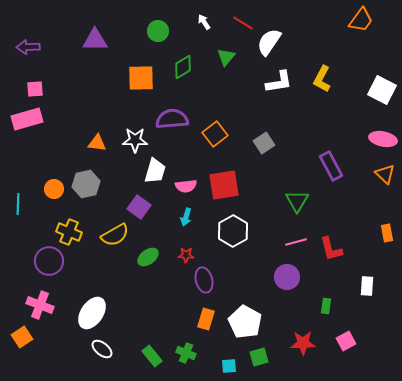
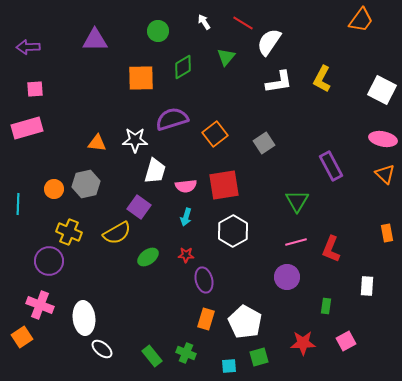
pink rectangle at (27, 119): moved 9 px down
purple semicircle at (172, 119): rotated 12 degrees counterclockwise
yellow semicircle at (115, 235): moved 2 px right, 2 px up
red L-shape at (331, 249): rotated 36 degrees clockwise
white ellipse at (92, 313): moved 8 px left, 5 px down; rotated 40 degrees counterclockwise
